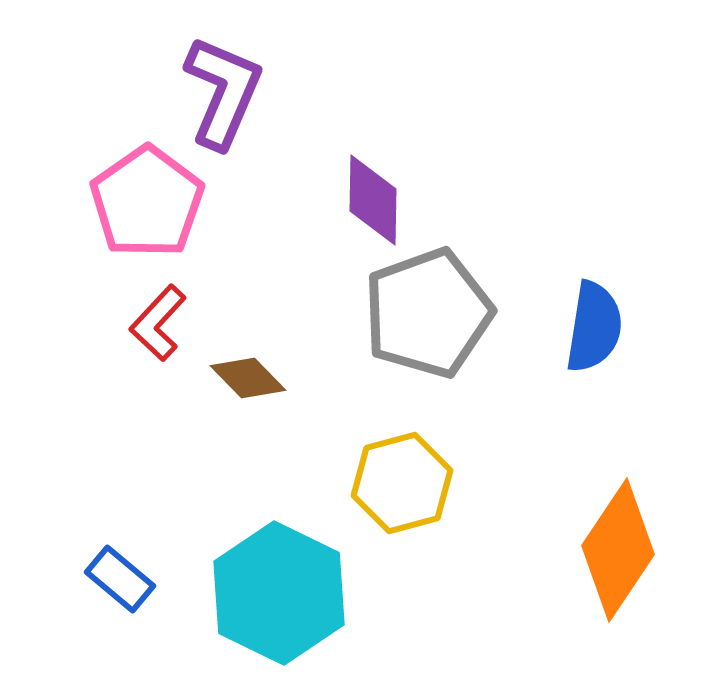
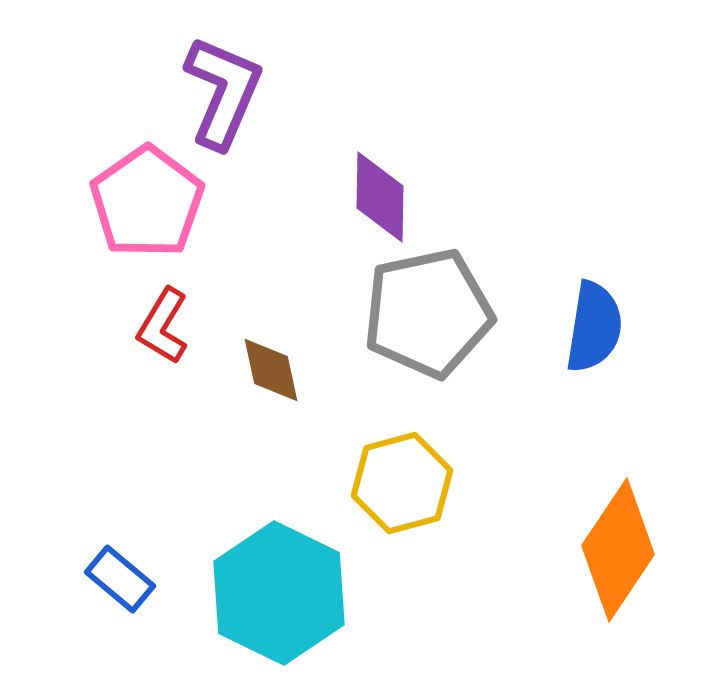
purple diamond: moved 7 px right, 3 px up
gray pentagon: rotated 8 degrees clockwise
red L-shape: moved 5 px right, 3 px down; rotated 12 degrees counterclockwise
brown diamond: moved 23 px right, 8 px up; rotated 32 degrees clockwise
